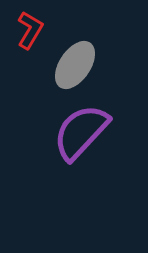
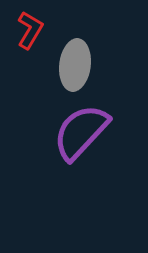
gray ellipse: rotated 27 degrees counterclockwise
